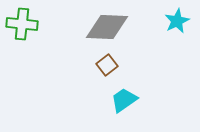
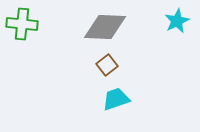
gray diamond: moved 2 px left
cyan trapezoid: moved 8 px left, 1 px up; rotated 16 degrees clockwise
